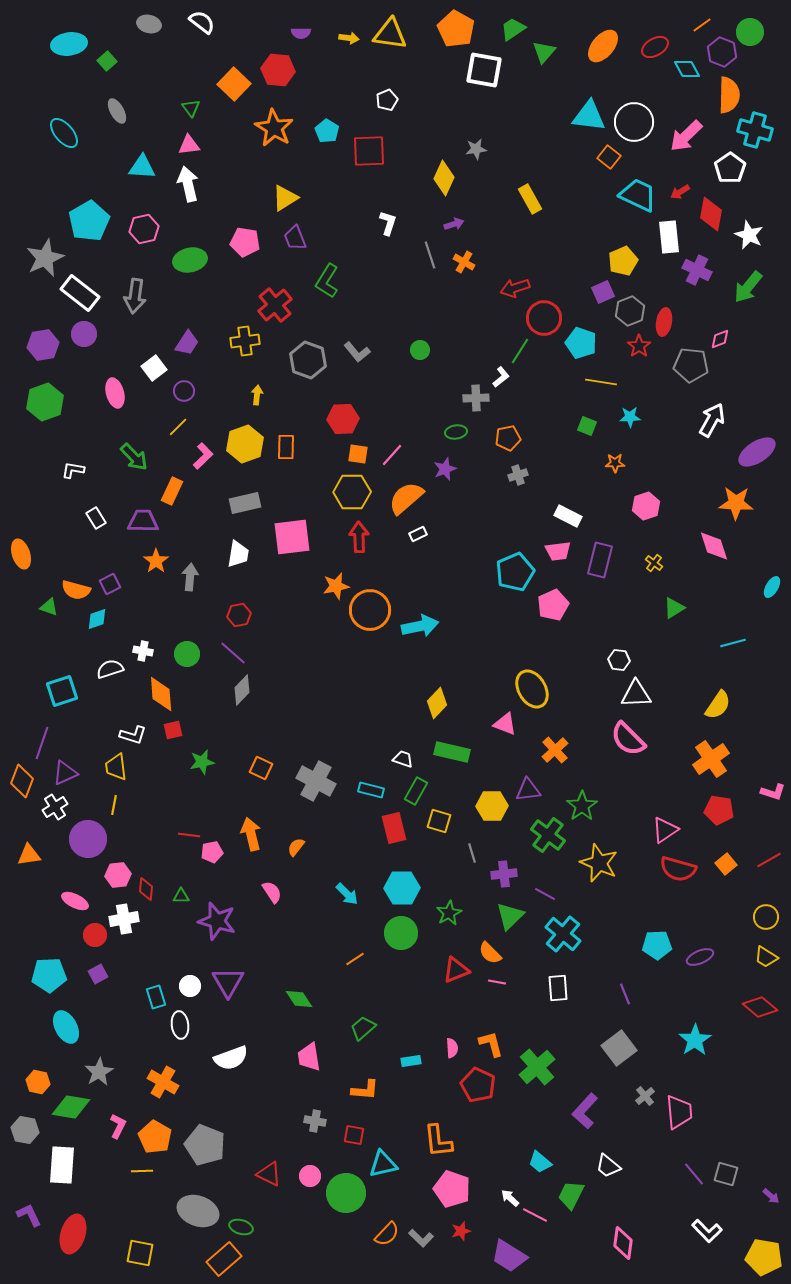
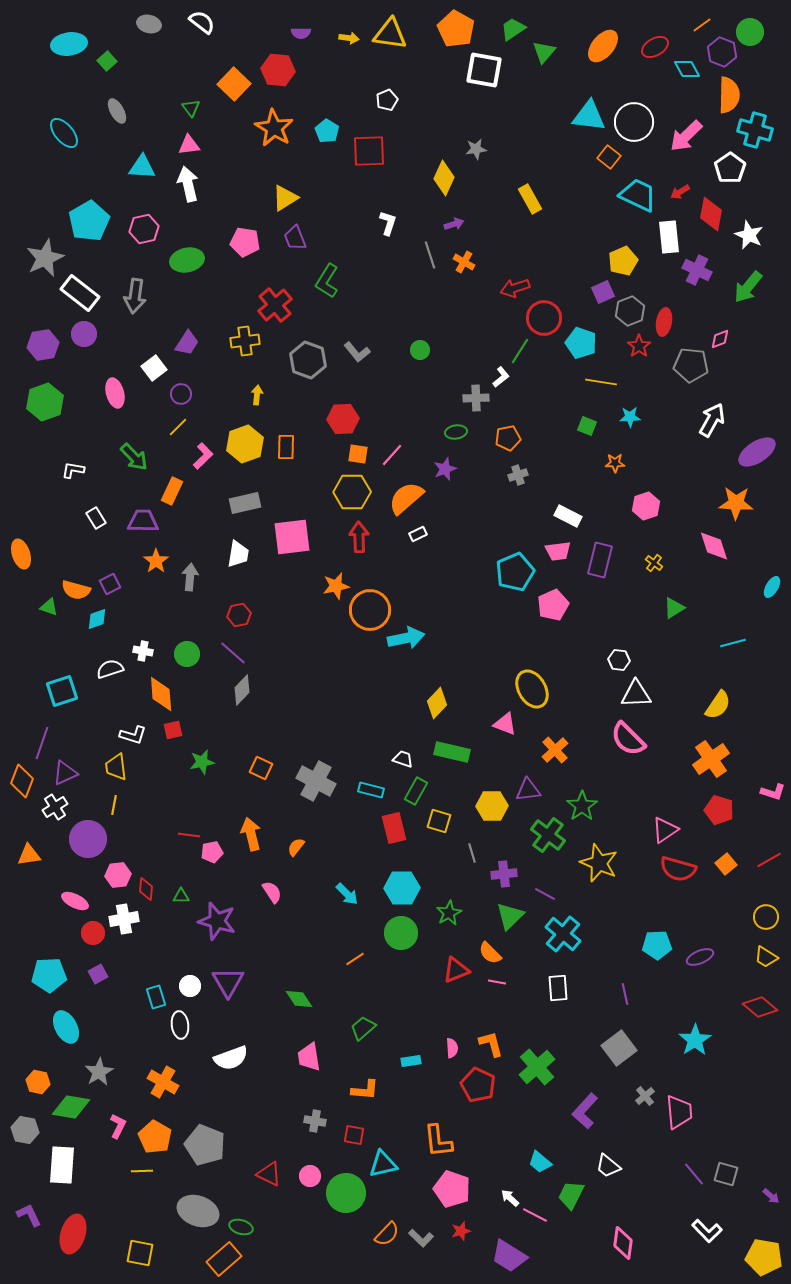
green ellipse at (190, 260): moved 3 px left
purple circle at (184, 391): moved 3 px left, 3 px down
cyan arrow at (420, 626): moved 14 px left, 12 px down
red pentagon at (719, 810): rotated 8 degrees clockwise
red circle at (95, 935): moved 2 px left, 2 px up
purple line at (625, 994): rotated 10 degrees clockwise
